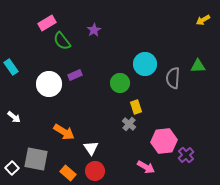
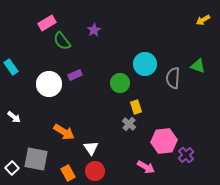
green triangle: rotated 21 degrees clockwise
orange rectangle: rotated 21 degrees clockwise
